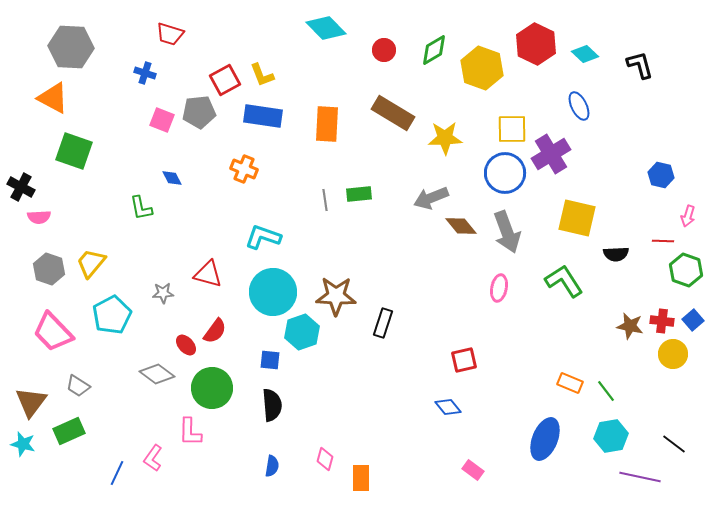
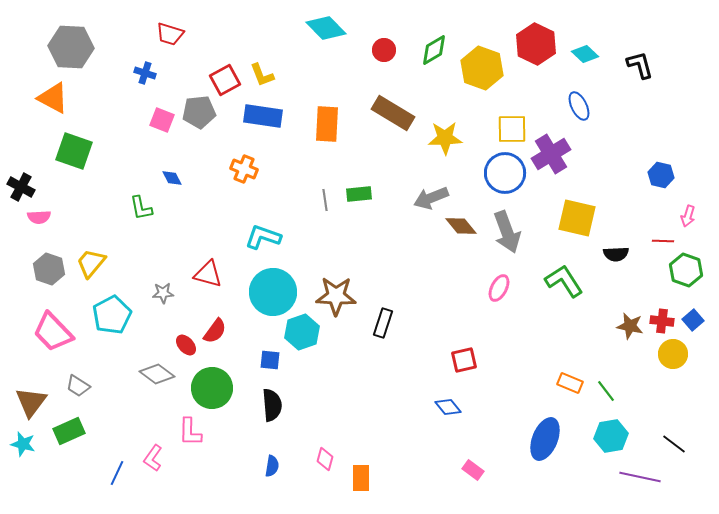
pink ellipse at (499, 288): rotated 16 degrees clockwise
